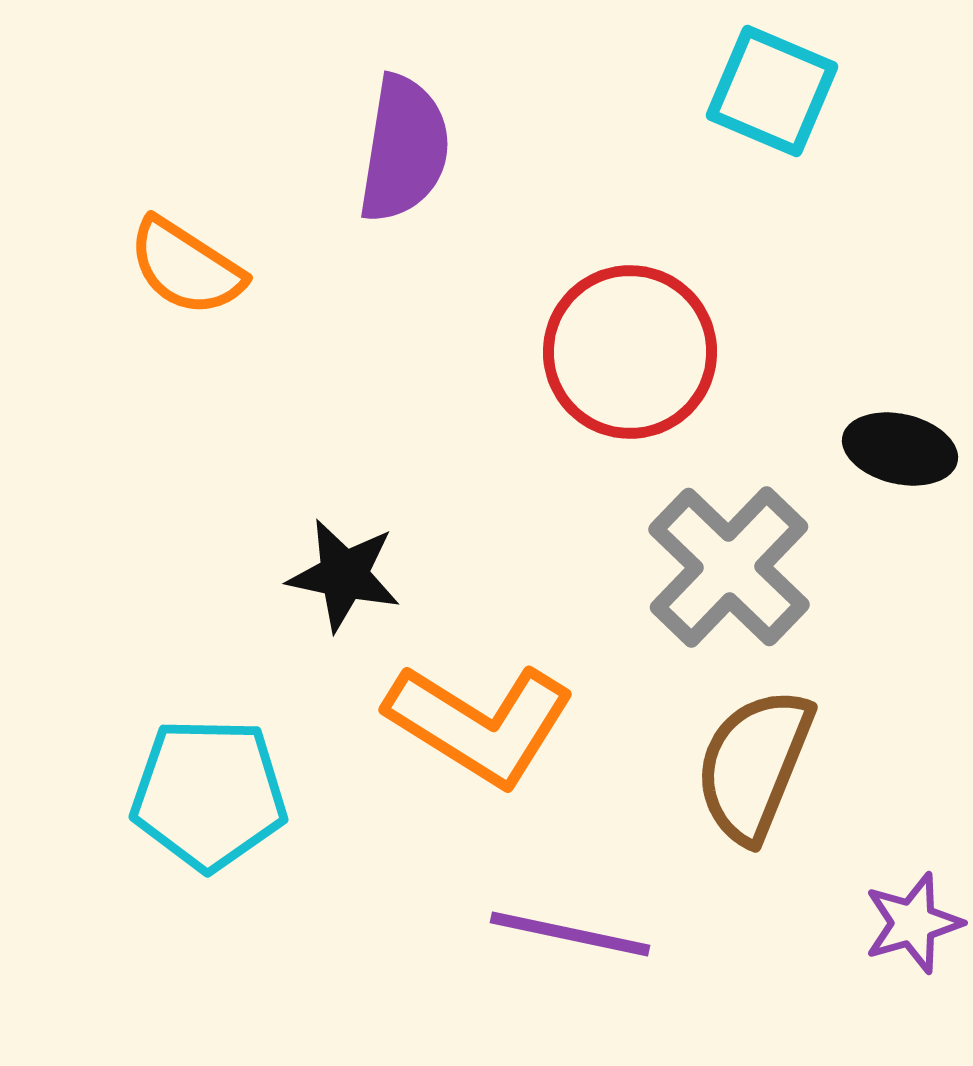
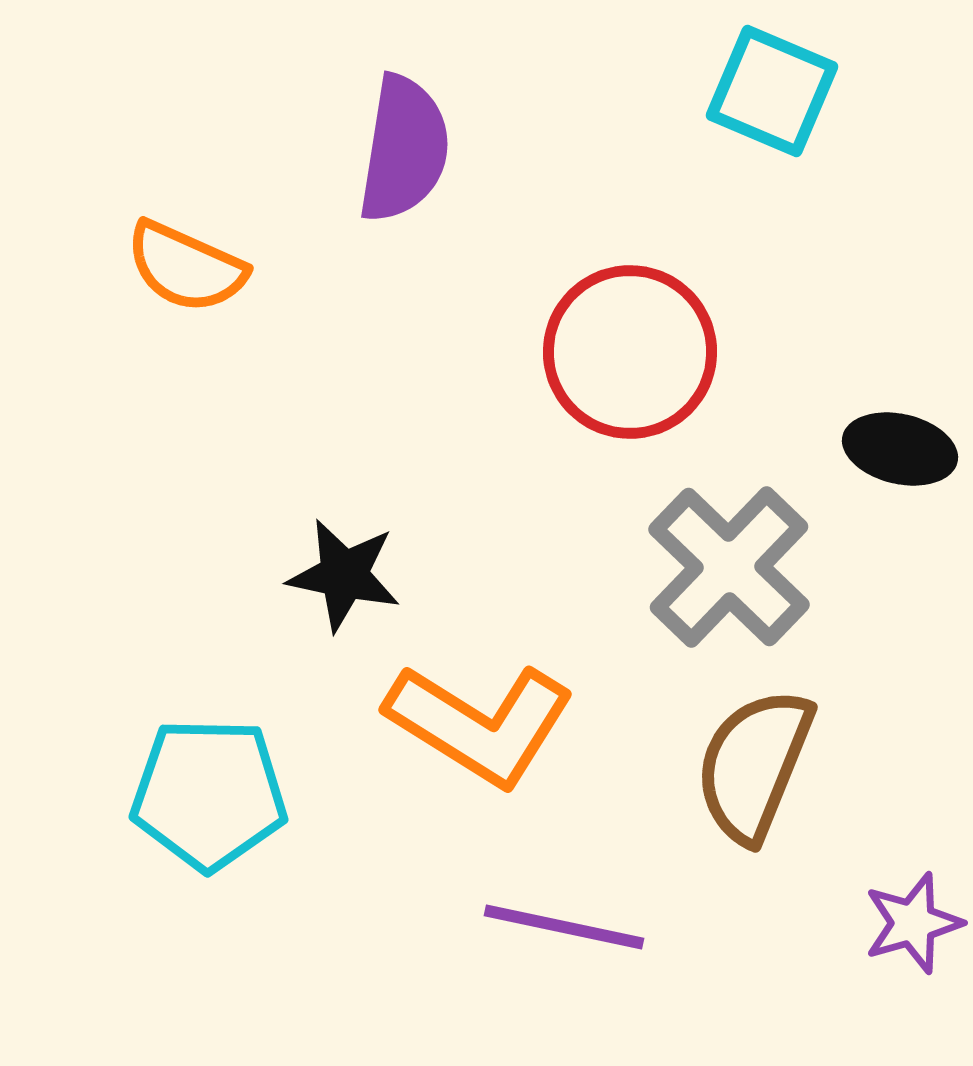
orange semicircle: rotated 9 degrees counterclockwise
purple line: moved 6 px left, 7 px up
